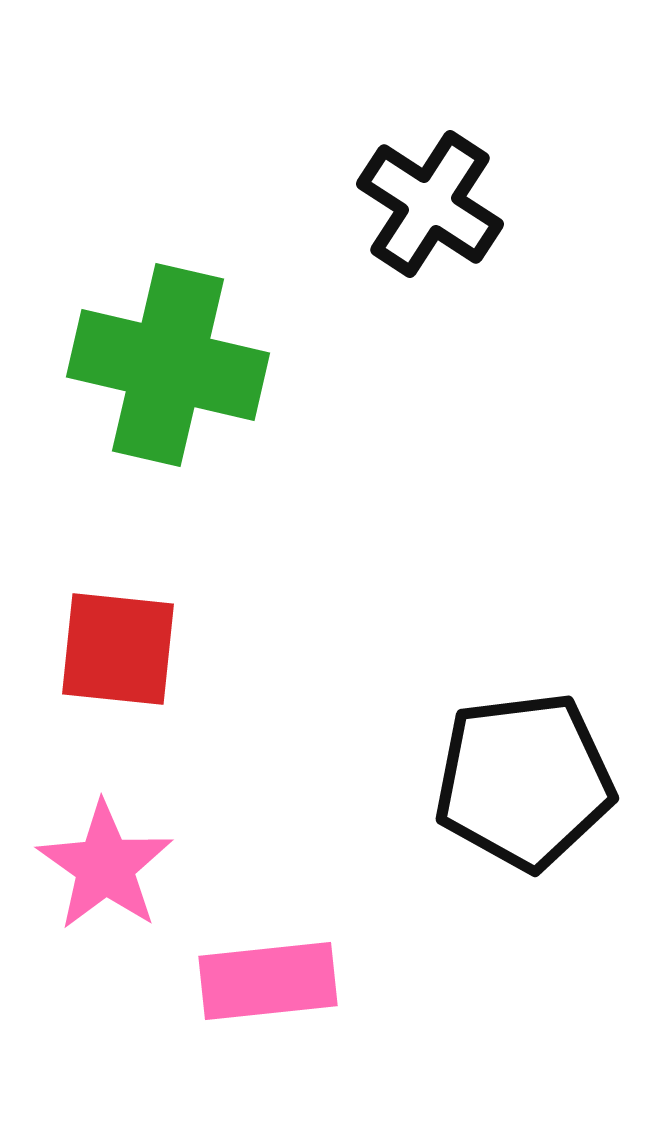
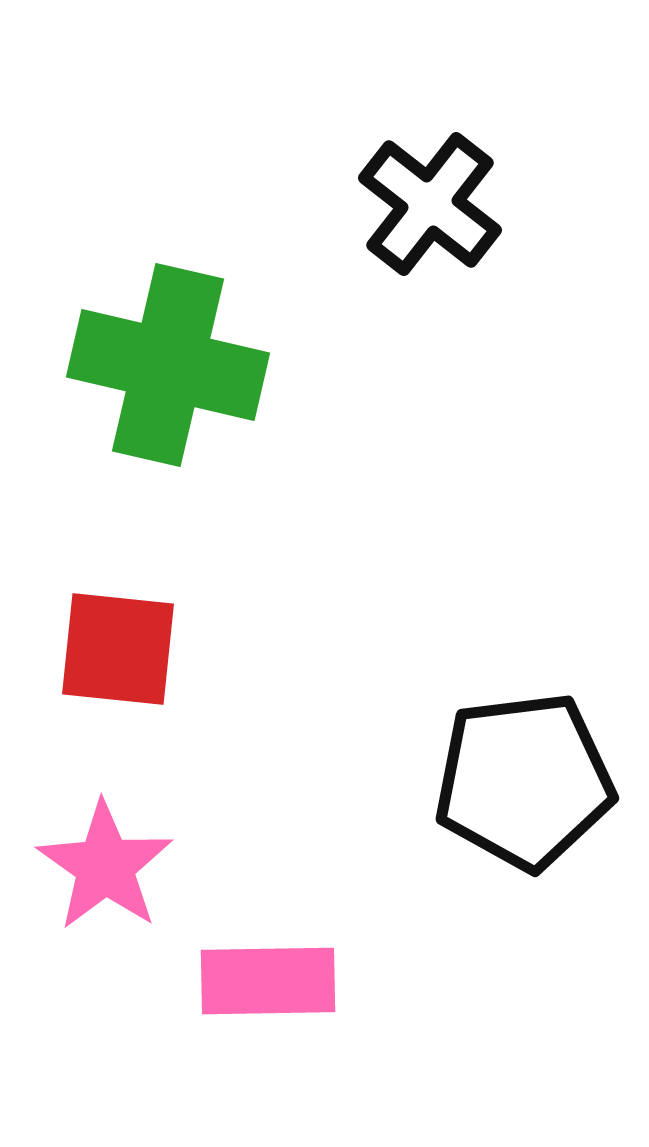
black cross: rotated 5 degrees clockwise
pink rectangle: rotated 5 degrees clockwise
